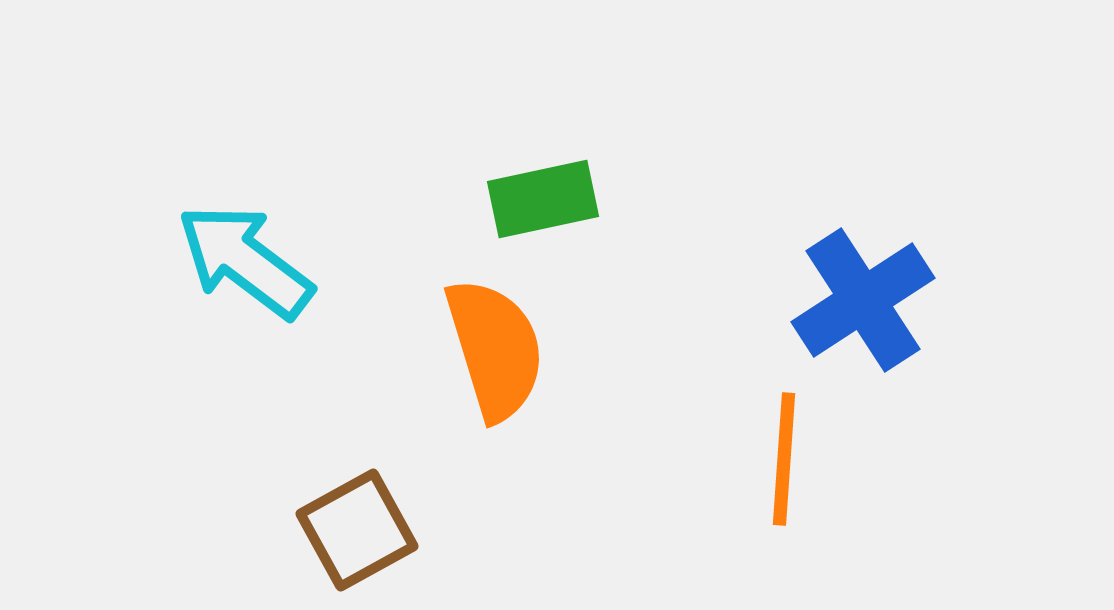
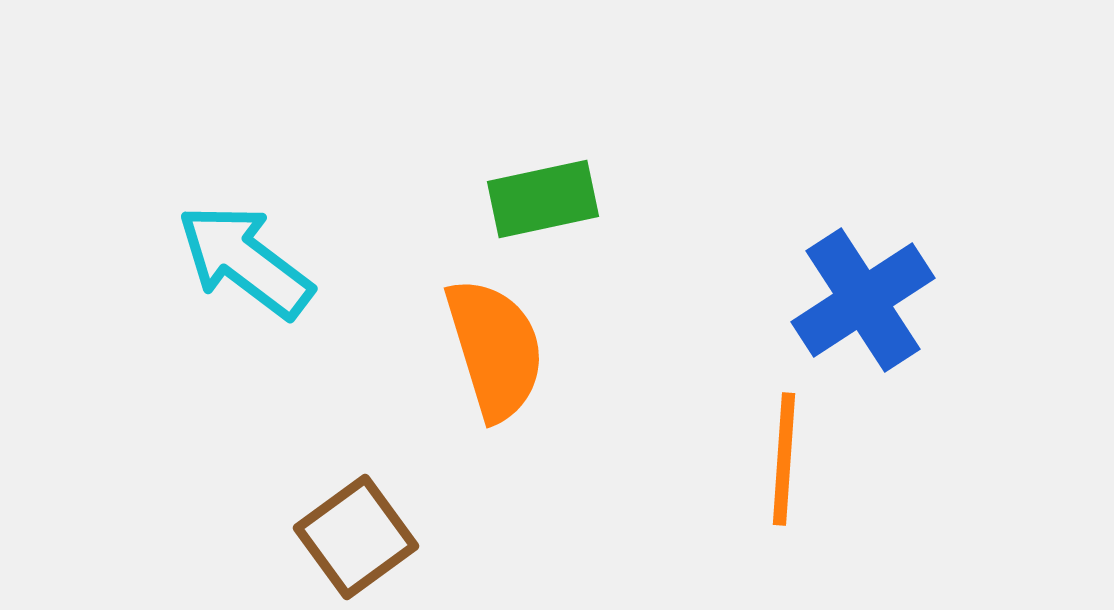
brown square: moved 1 px left, 7 px down; rotated 7 degrees counterclockwise
